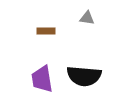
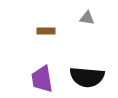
black semicircle: moved 3 px right, 1 px down
